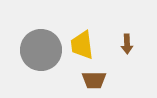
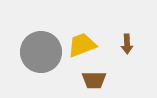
yellow trapezoid: rotated 76 degrees clockwise
gray circle: moved 2 px down
